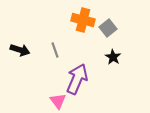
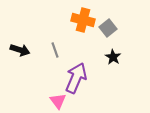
purple arrow: moved 1 px left, 1 px up
